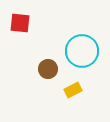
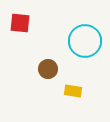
cyan circle: moved 3 px right, 10 px up
yellow rectangle: moved 1 px down; rotated 36 degrees clockwise
